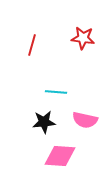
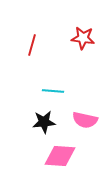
cyan line: moved 3 px left, 1 px up
